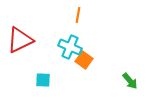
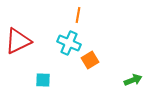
red triangle: moved 2 px left, 1 px down
cyan cross: moved 1 px left, 4 px up
orange square: moved 6 px right; rotated 24 degrees clockwise
green arrow: moved 3 px right, 1 px up; rotated 72 degrees counterclockwise
